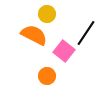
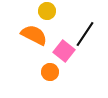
yellow circle: moved 3 px up
black line: moved 1 px left, 1 px down
orange circle: moved 3 px right, 4 px up
